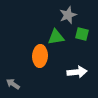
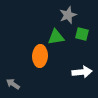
white arrow: moved 5 px right
